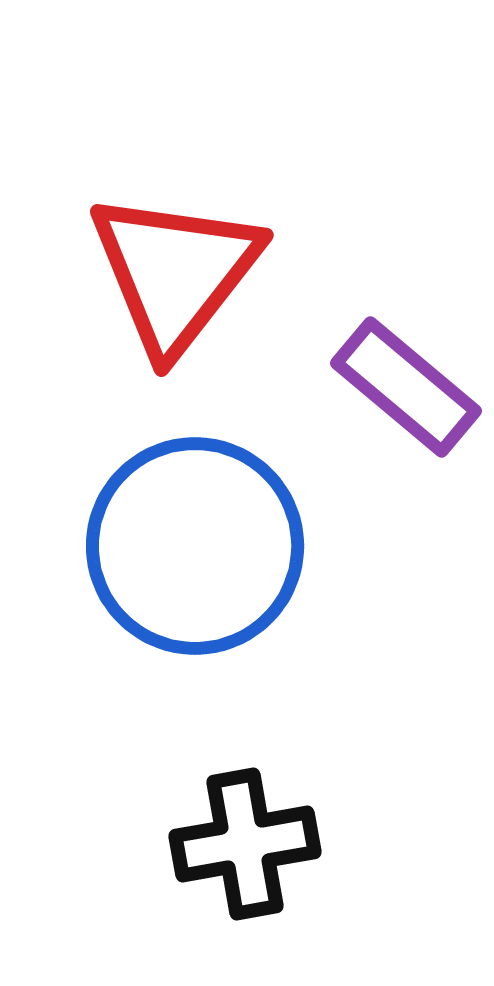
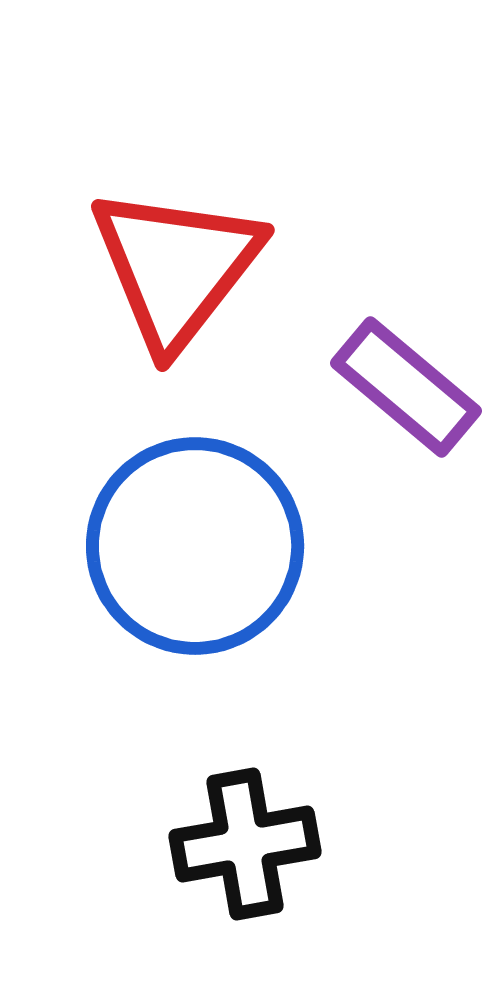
red triangle: moved 1 px right, 5 px up
